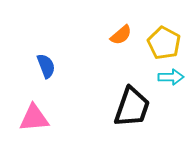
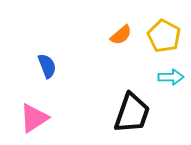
yellow pentagon: moved 7 px up
blue semicircle: moved 1 px right
black trapezoid: moved 6 px down
pink triangle: rotated 28 degrees counterclockwise
